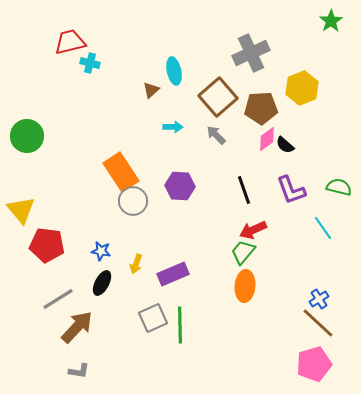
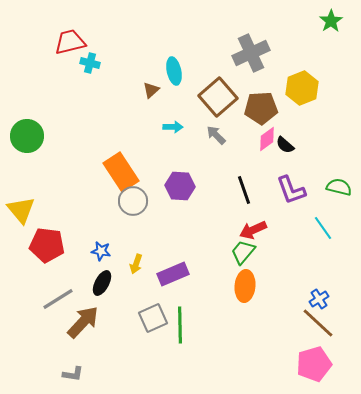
brown arrow: moved 6 px right, 5 px up
gray L-shape: moved 6 px left, 3 px down
